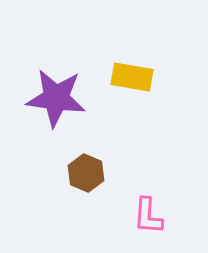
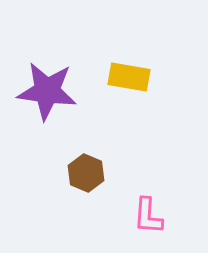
yellow rectangle: moved 3 px left
purple star: moved 9 px left, 7 px up
